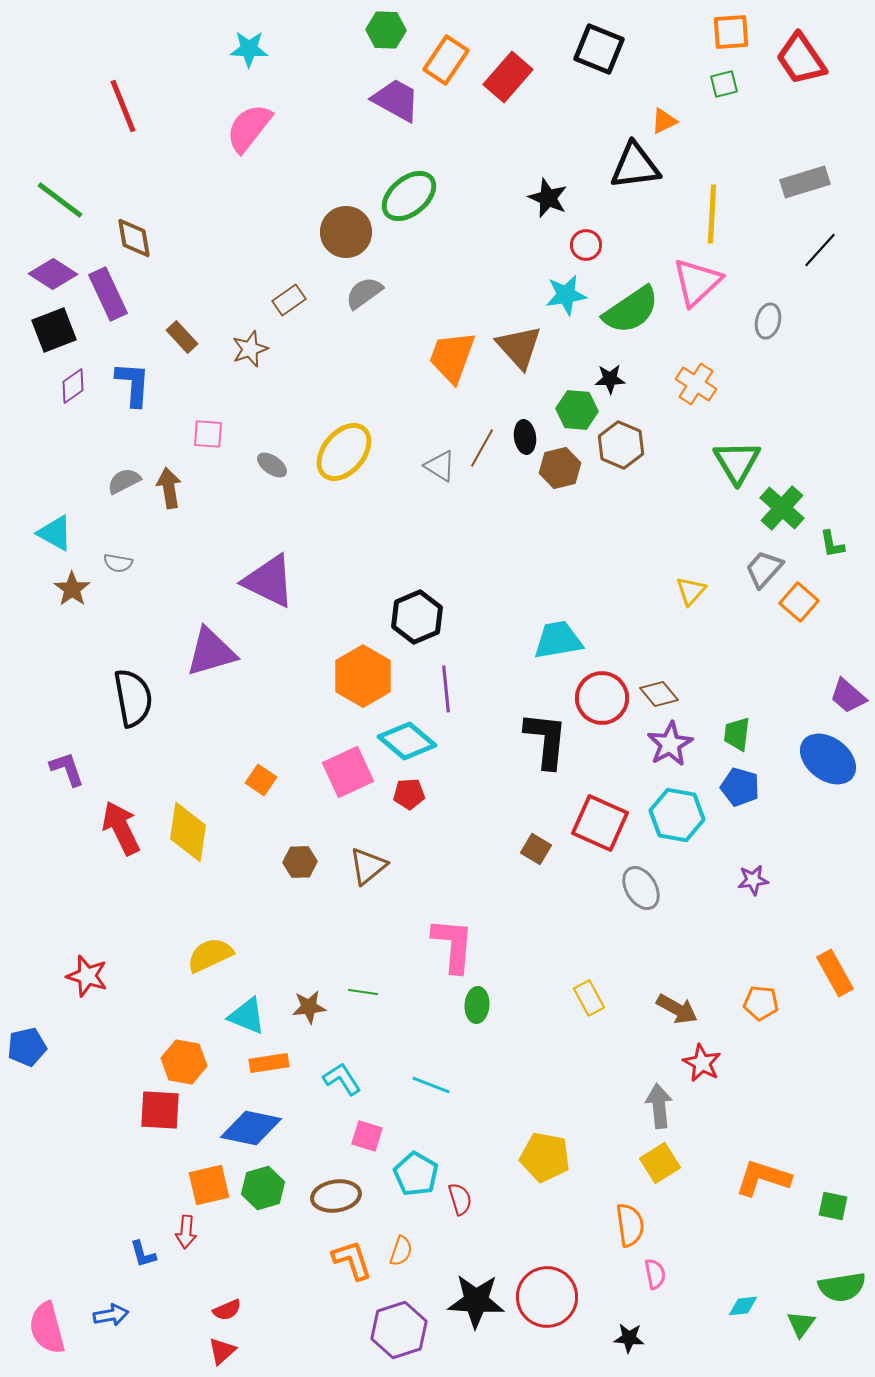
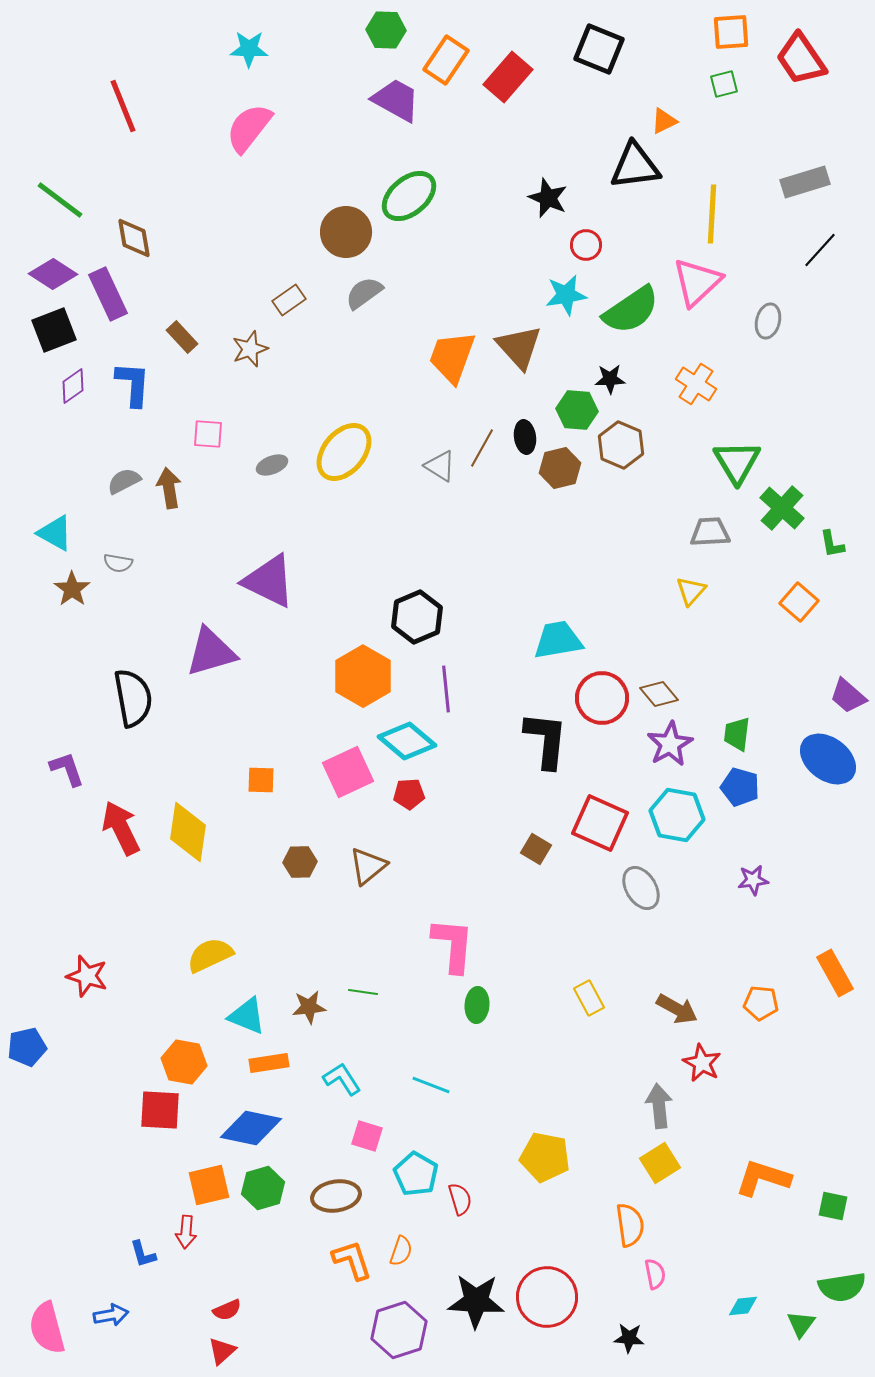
gray ellipse at (272, 465): rotated 56 degrees counterclockwise
gray trapezoid at (764, 569): moved 54 px left, 37 px up; rotated 45 degrees clockwise
orange square at (261, 780): rotated 32 degrees counterclockwise
